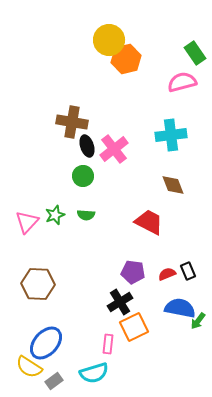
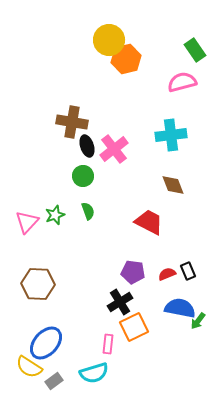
green rectangle: moved 3 px up
green semicircle: moved 2 px right, 4 px up; rotated 114 degrees counterclockwise
